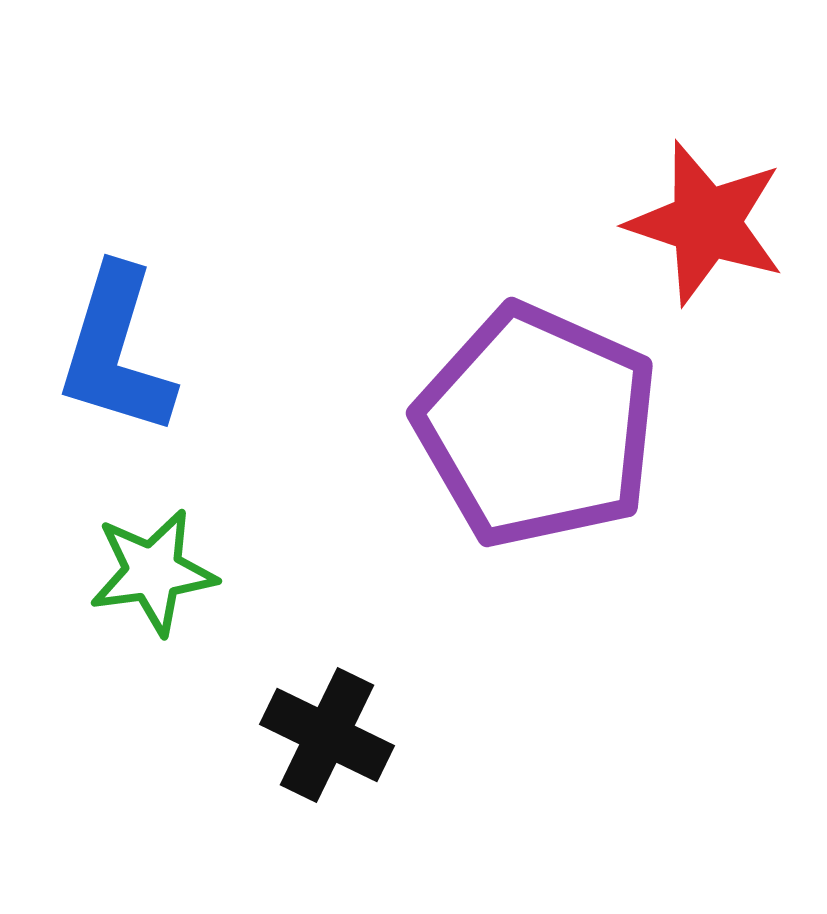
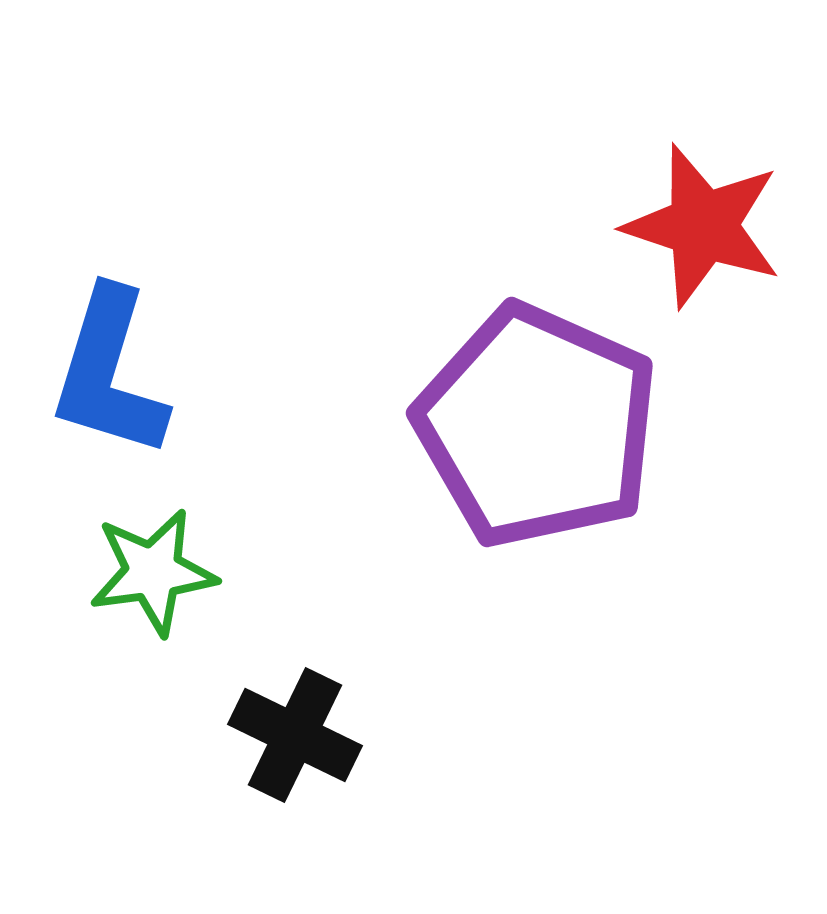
red star: moved 3 px left, 3 px down
blue L-shape: moved 7 px left, 22 px down
black cross: moved 32 px left
